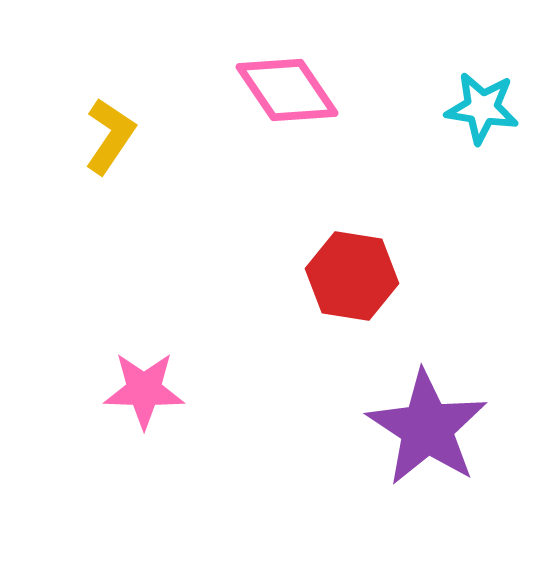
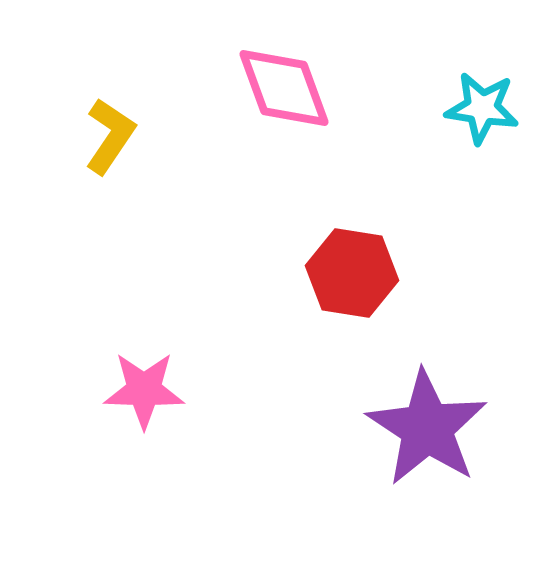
pink diamond: moved 3 px left, 2 px up; rotated 14 degrees clockwise
red hexagon: moved 3 px up
